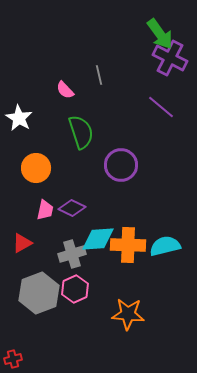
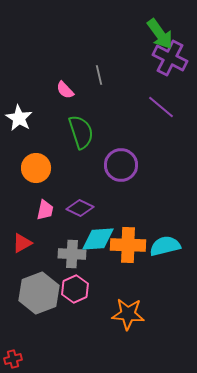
purple diamond: moved 8 px right
gray cross: rotated 20 degrees clockwise
